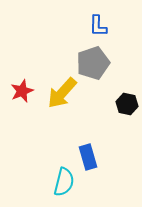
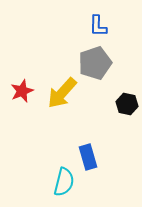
gray pentagon: moved 2 px right
